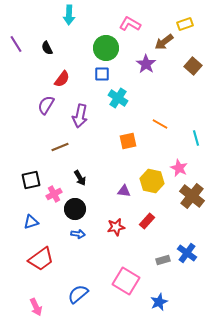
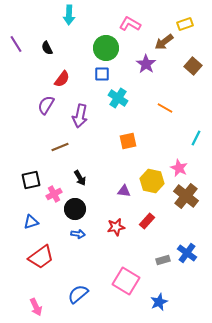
orange line: moved 5 px right, 16 px up
cyan line: rotated 42 degrees clockwise
brown cross: moved 6 px left
red trapezoid: moved 2 px up
